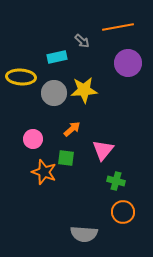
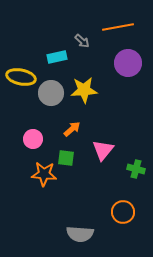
yellow ellipse: rotated 8 degrees clockwise
gray circle: moved 3 px left
orange star: moved 2 px down; rotated 15 degrees counterclockwise
green cross: moved 20 px right, 12 px up
gray semicircle: moved 4 px left
